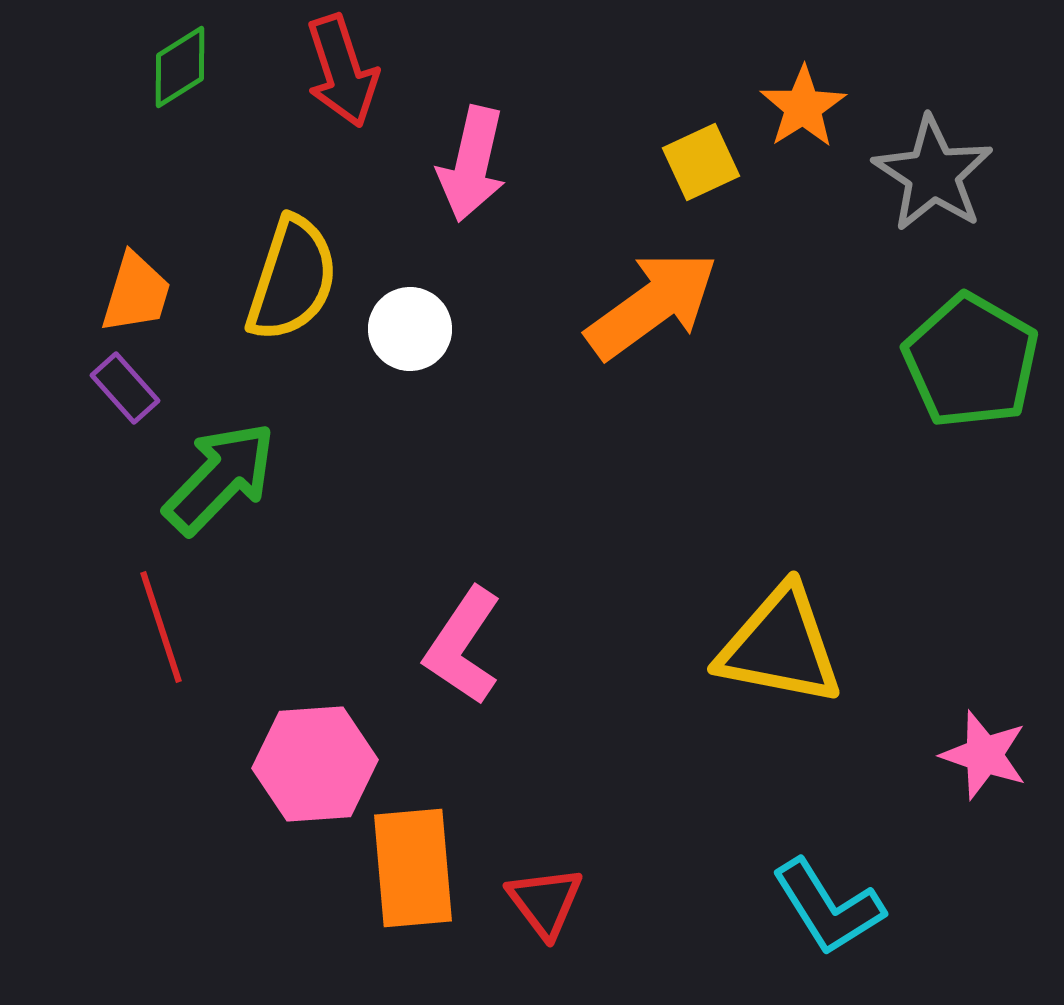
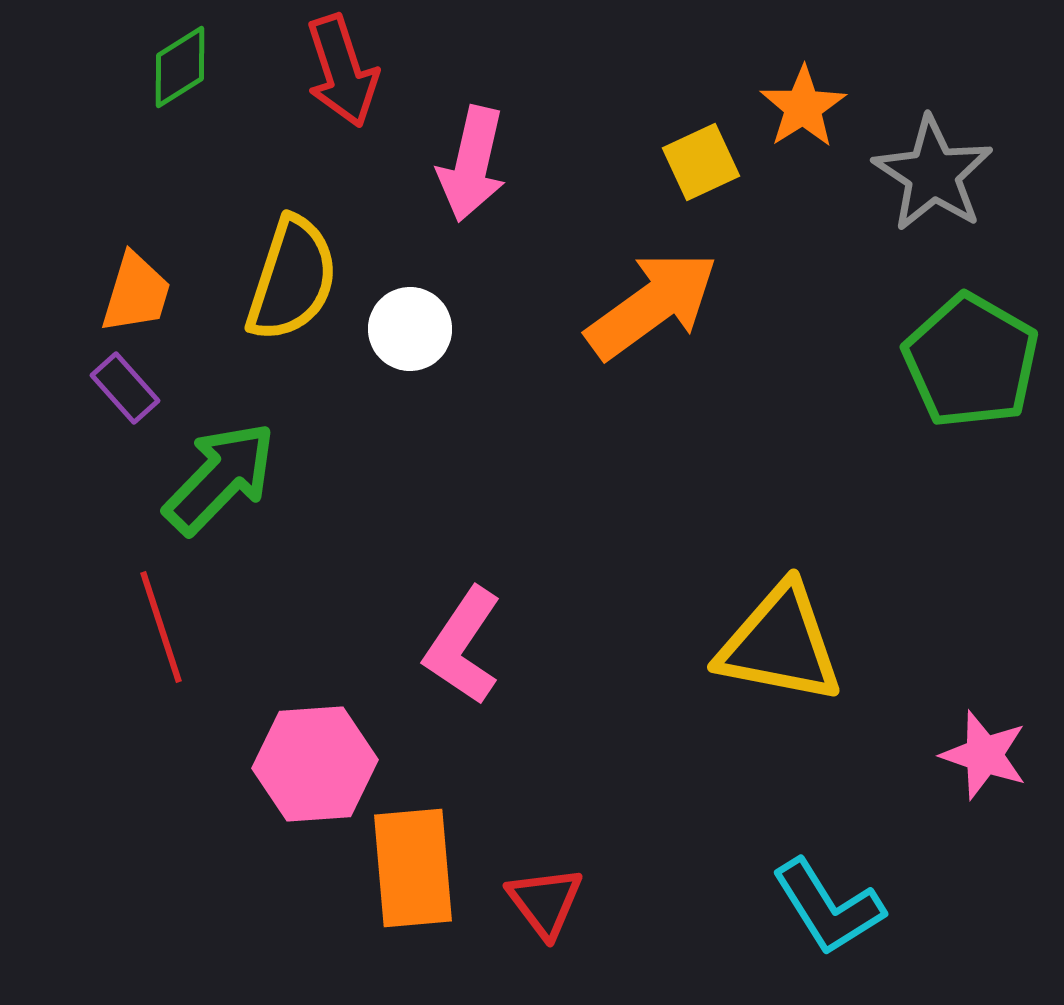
yellow triangle: moved 2 px up
